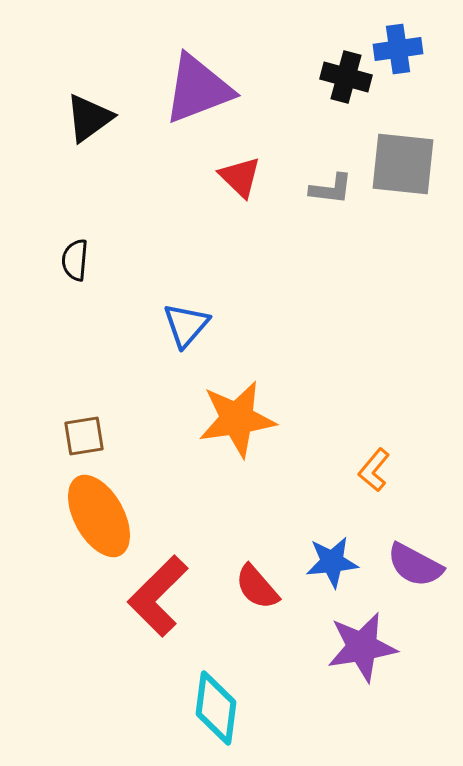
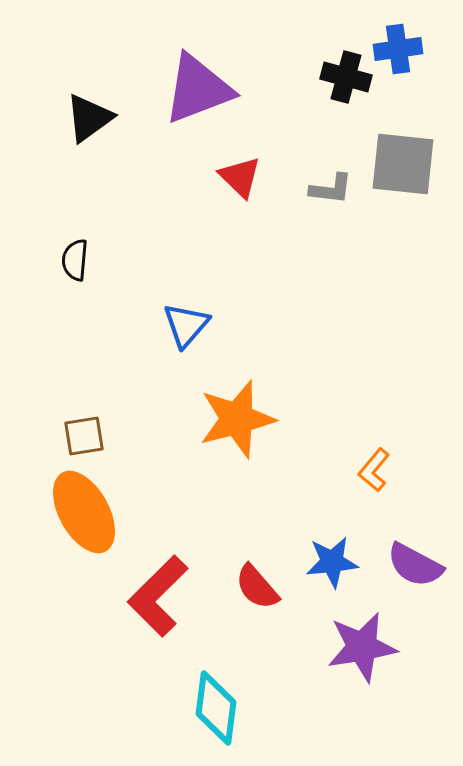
orange star: rotated 6 degrees counterclockwise
orange ellipse: moved 15 px left, 4 px up
